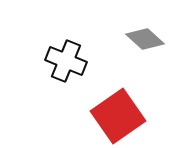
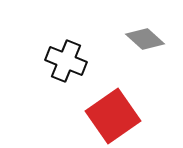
red square: moved 5 px left
